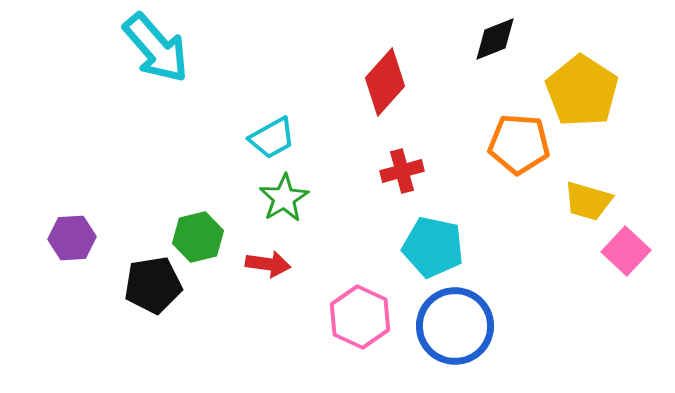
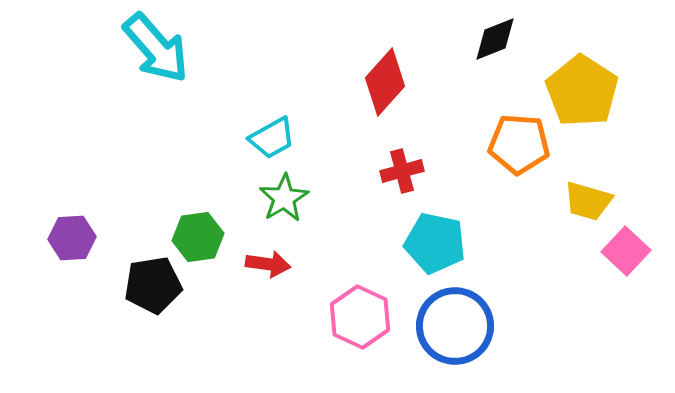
green hexagon: rotated 6 degrees clockwise
cyan pentagon: moved 2 px right, 4 px up
